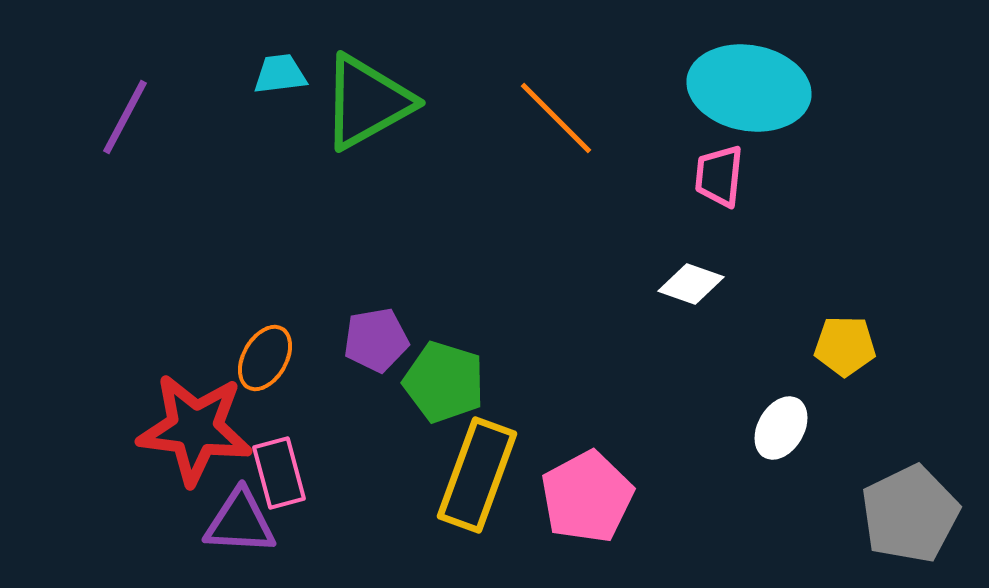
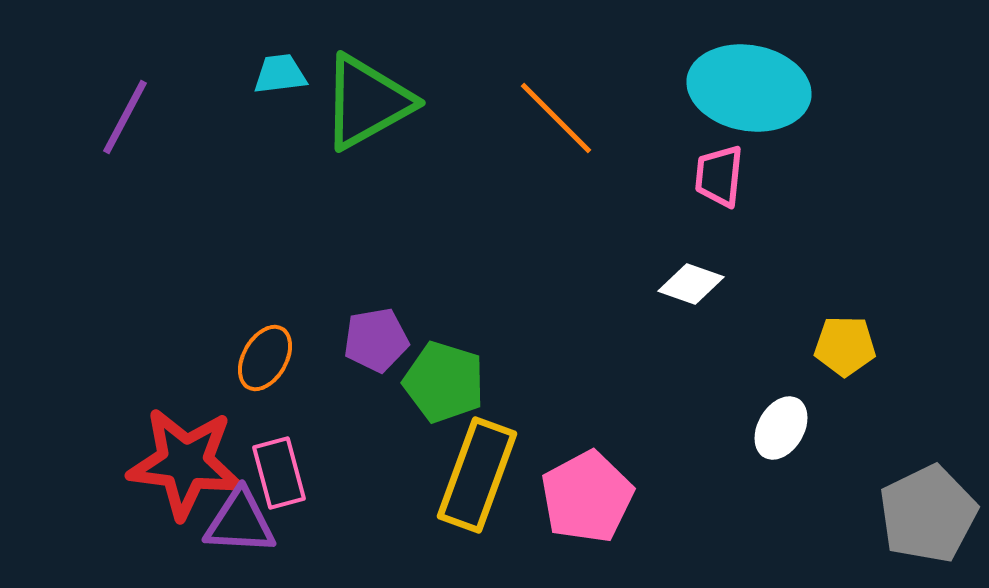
red star: moved 10 px left, 34 px down
gray pentagon: moved 18 px right
